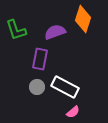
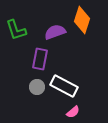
orange diamond: moved 1 px left, 1 px down
white rectangle: moved 1 px left, 1 px up
